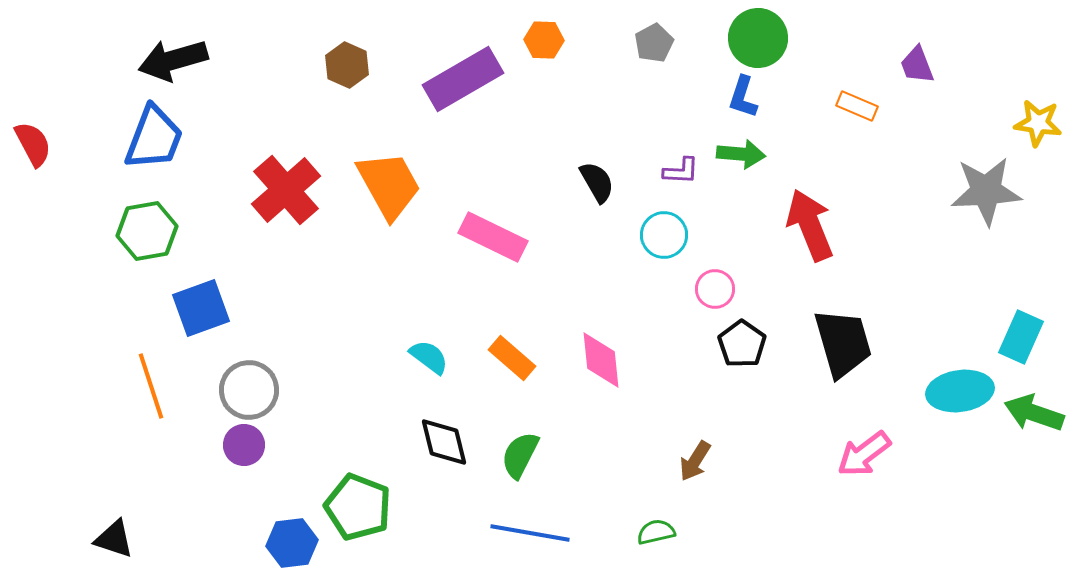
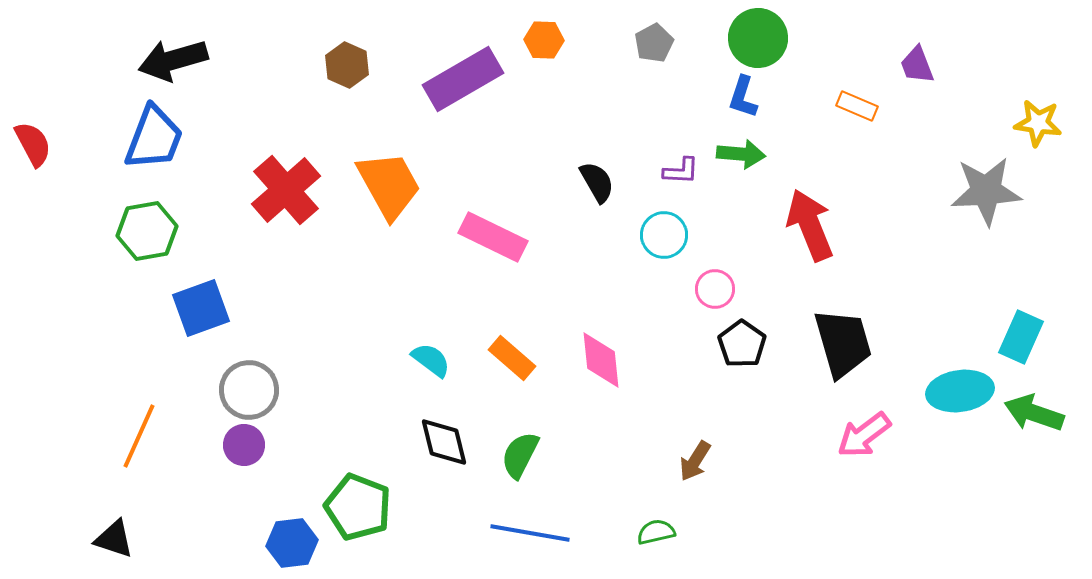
cyan semicircle at (429, 357): moved 2 px right, 3 px down
orange line at (151, 386): moved 12 px left, 50 px down; rotated 42 degrees clockwise
pink arrow at (864, 454): moved 19 px up
